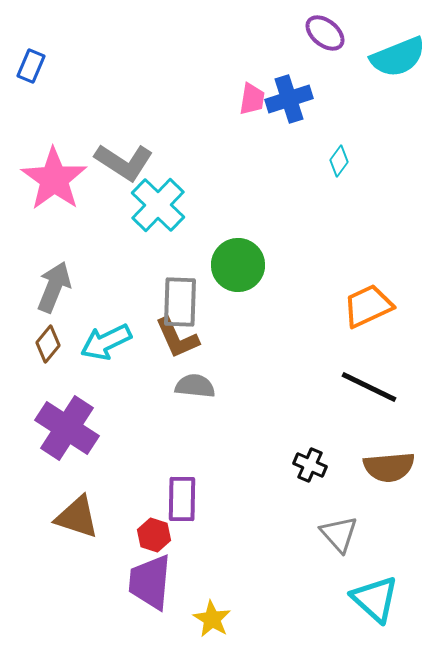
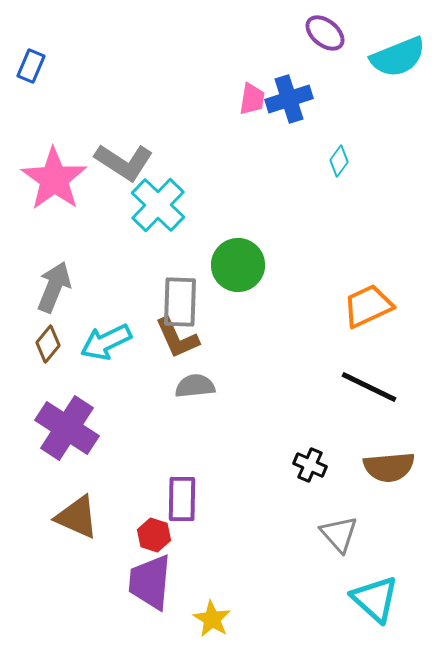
gray semicircle: rotated 12 degrees counterclockwise
brown triangle: rotated 6 degrees clockwise
